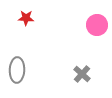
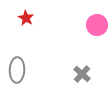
red star: rotated 28 degrees clockwise
